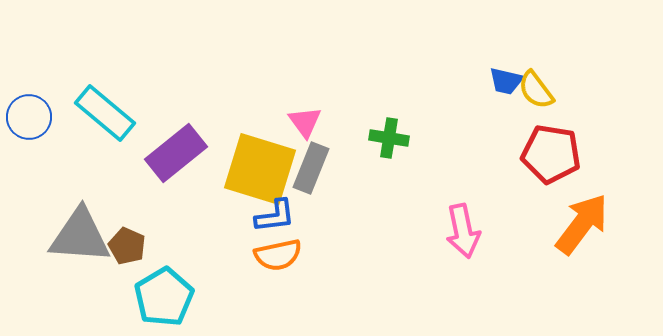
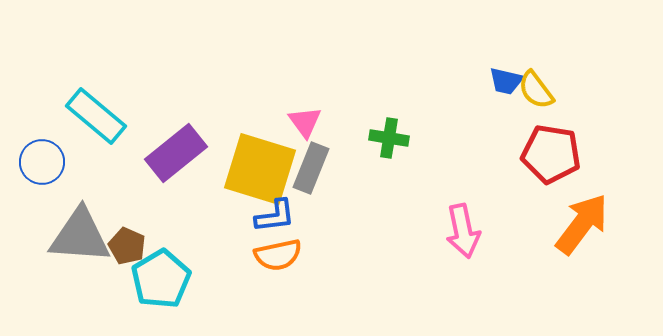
cyan rectangle: moved 9 px left, 3 px down
blue circle: moved 13 px right, 45 px down
cyan pentagon: moved 3 px left, 18 px up
